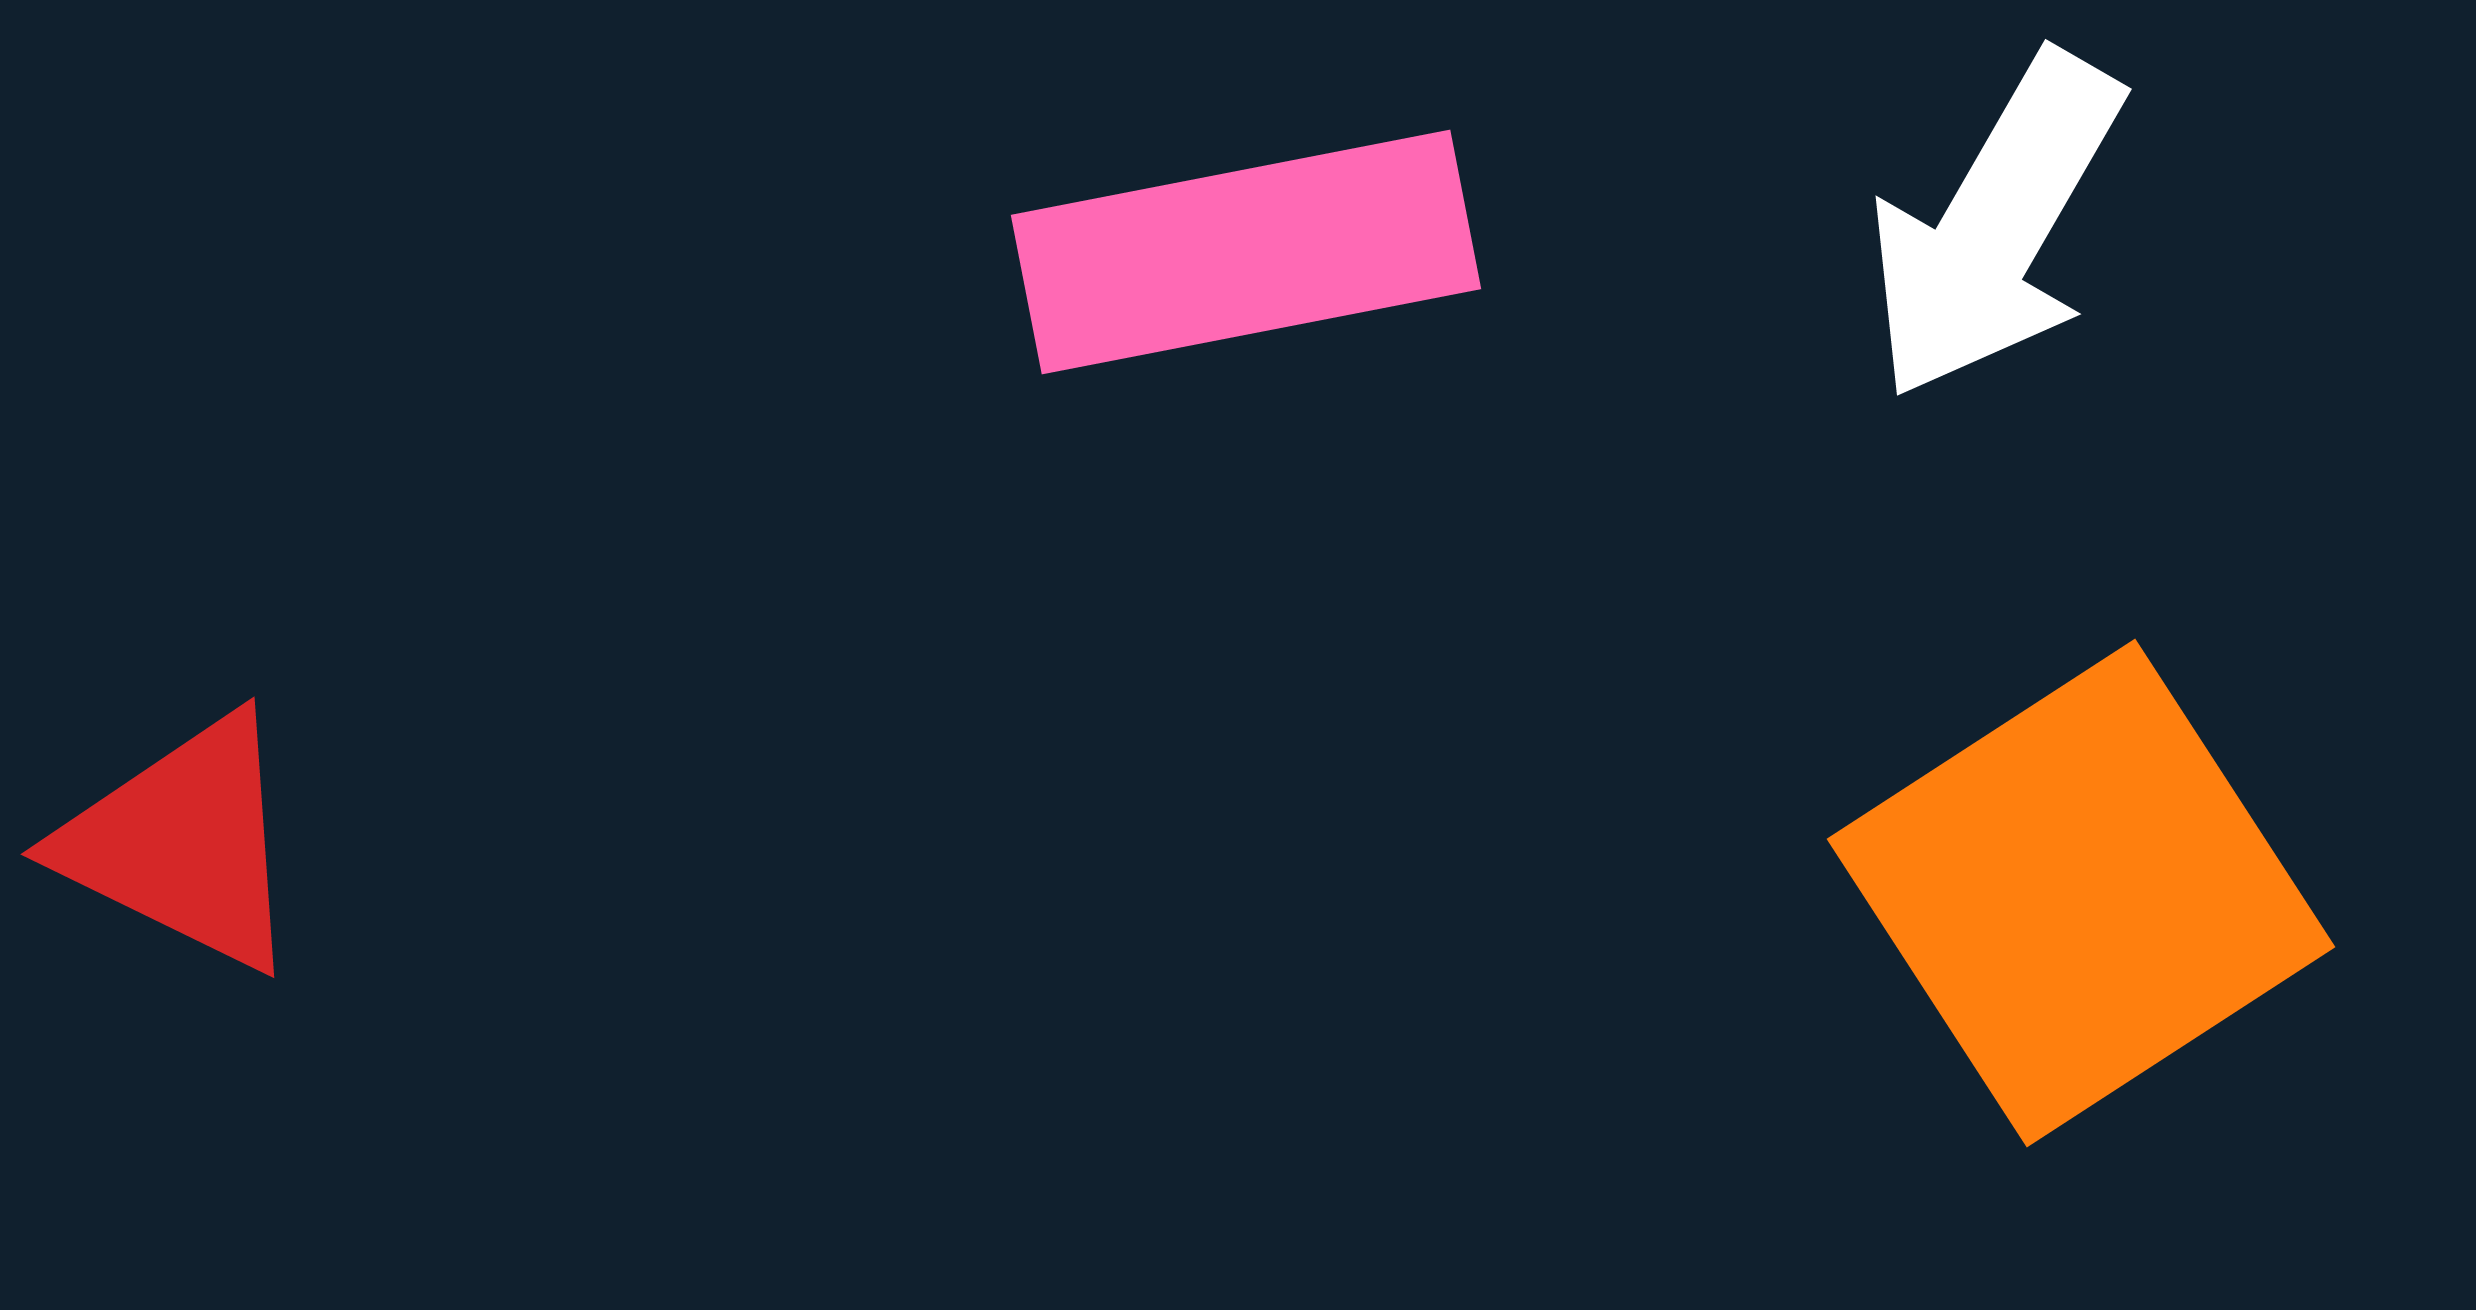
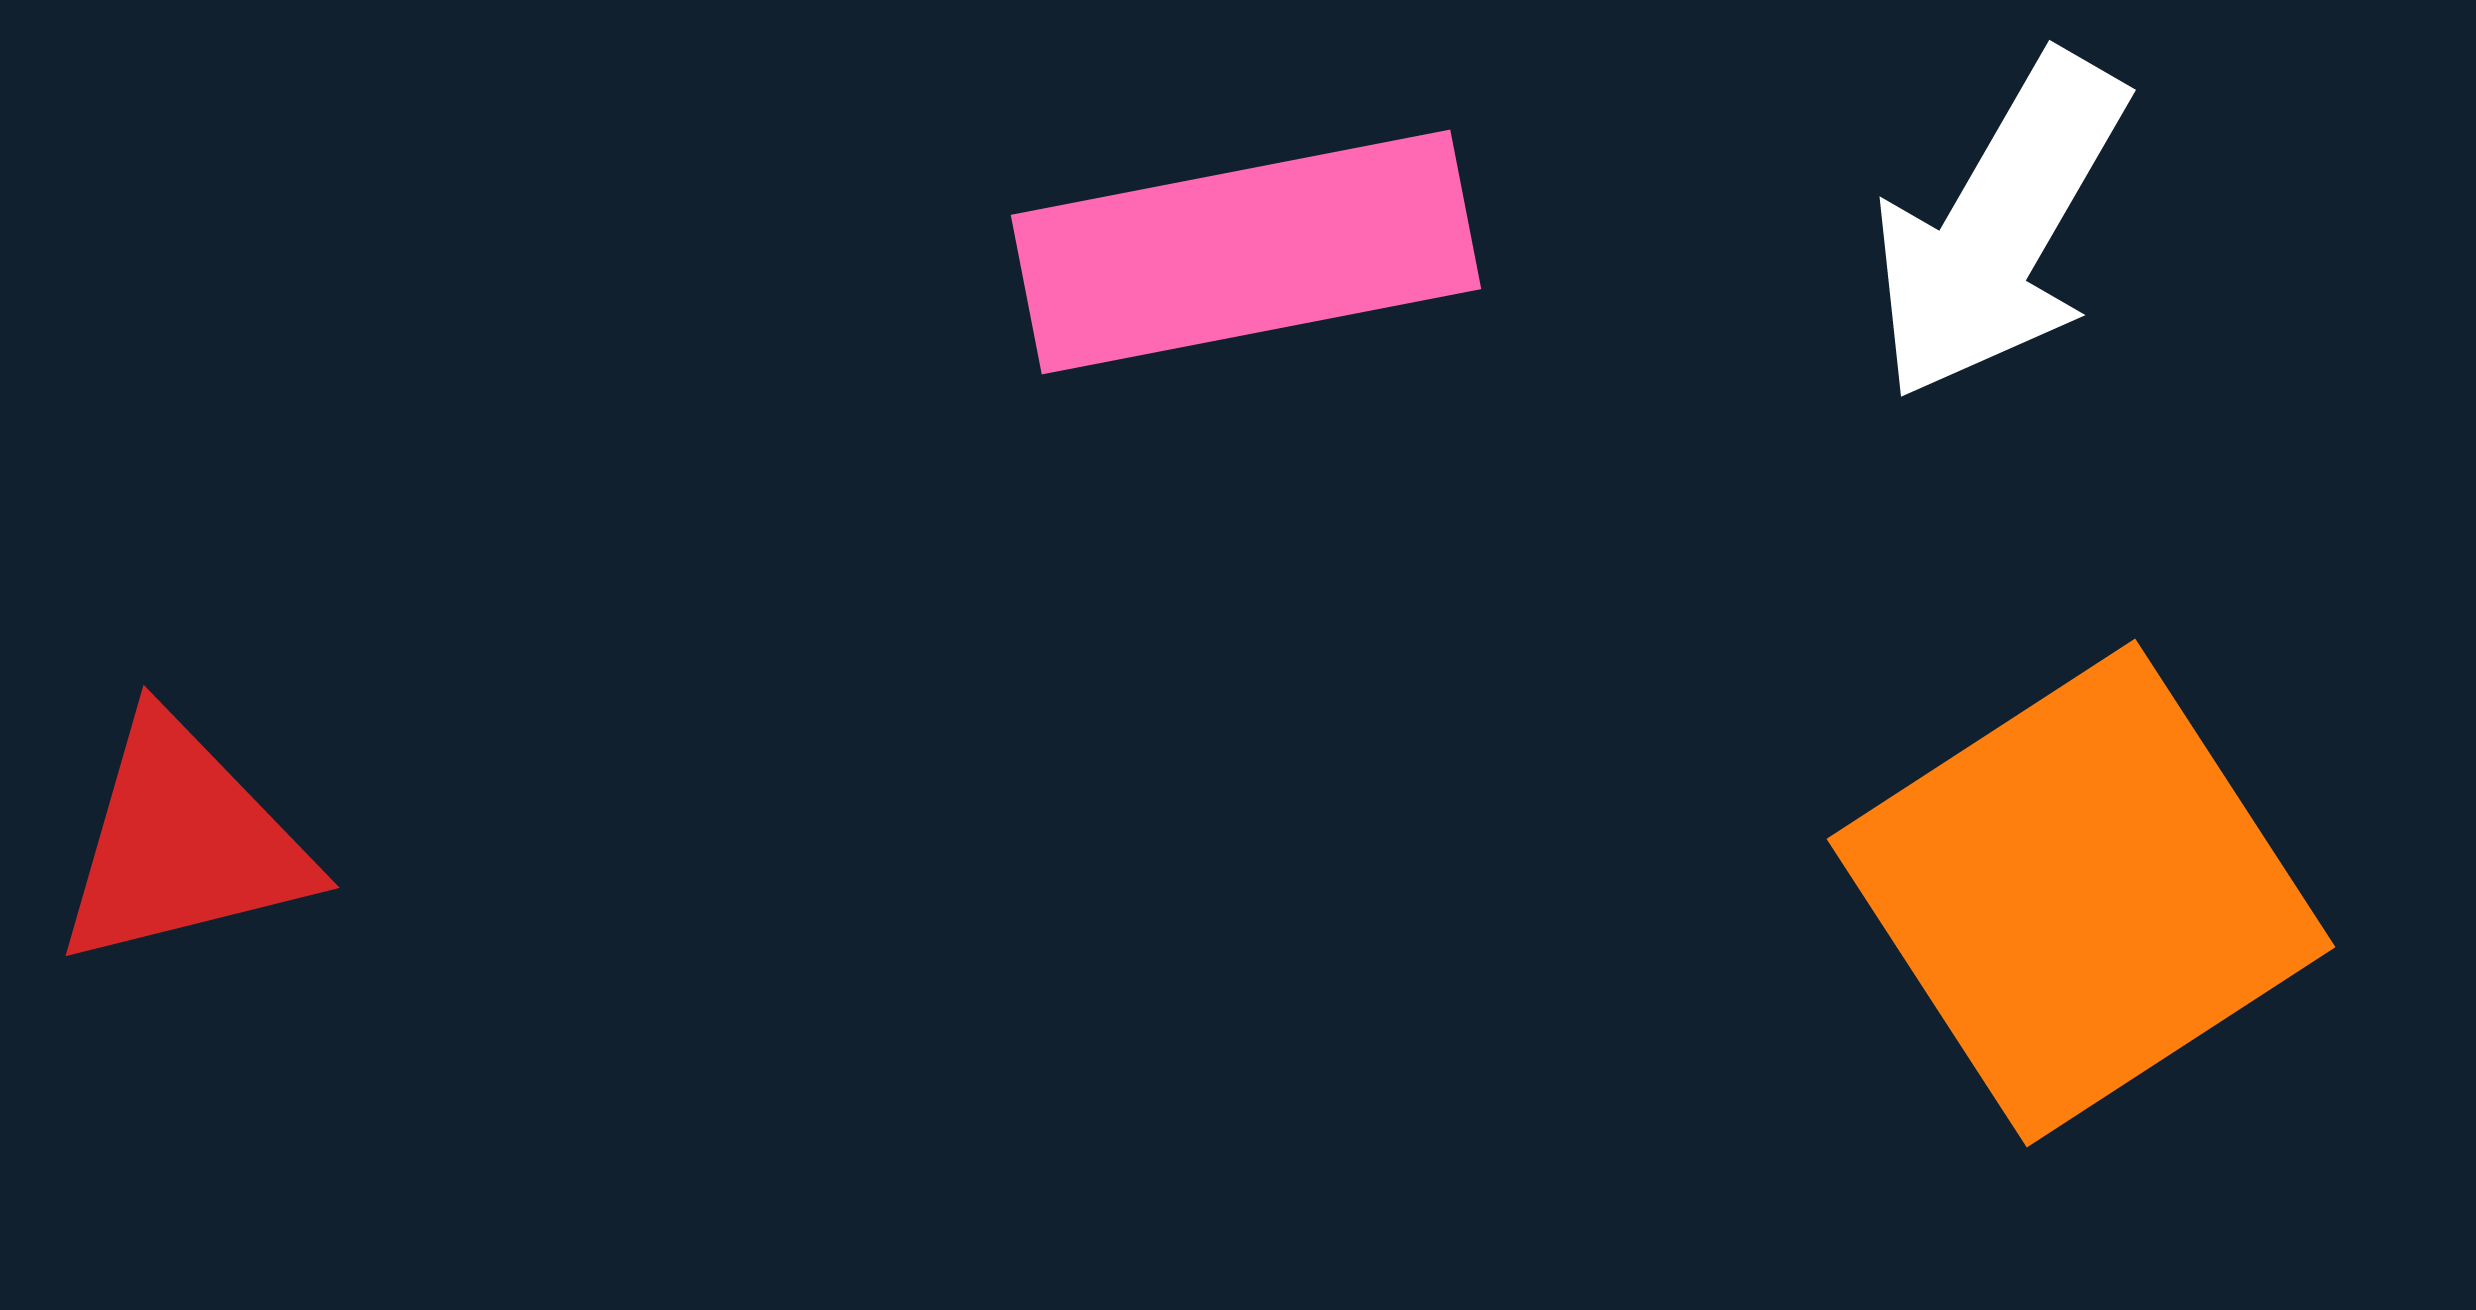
white arrow: moved 4 px right, 1 px down
red triangle: rotated 40 degrees counterclockwise
